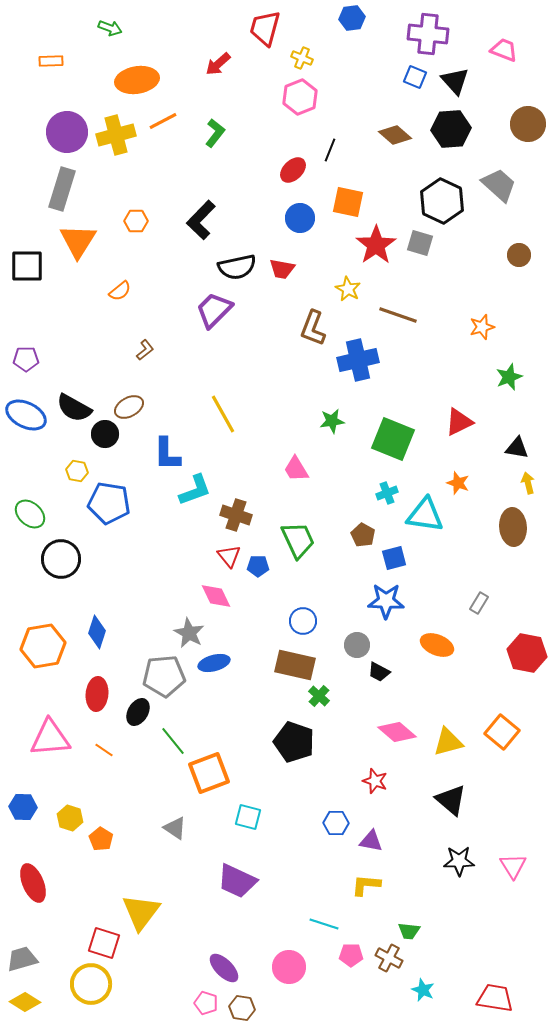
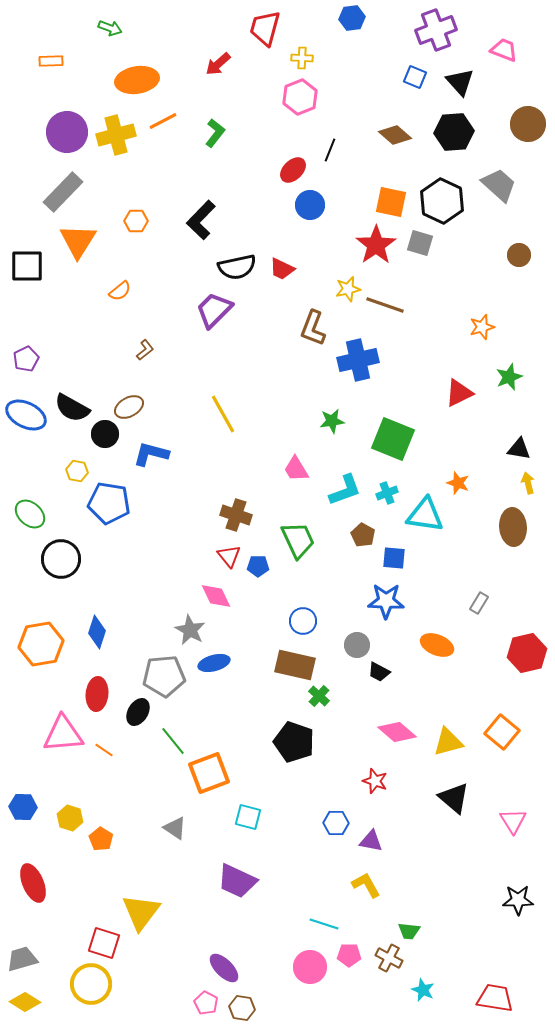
purple cross at (428, 34): moved 8 px right, 4 px up; rotated 27 degrees counterclockwise
yellow cross at (302, 58): rotated 20 degrees counterclockwise
black triangle at (455, 81): moved 5 px right, 1 px down
black hexagon at (451, 129): moved 3 px right, 3 px down
gray rectangle at (62, 189): moved 1 px right, 3 px down; rotated 27 degrees clockwise
orange square at (348, 202): moved 43 px right
blue circle at (300, 218): moved 10 px right, 13 px up
red trapezoid at (282, 269): rotated 16 degrees clockwise
yellow star at (348, 289): rotated 30 degrees clockwise
brown line at (398, 315): moved 13 px left, 10 px up
purple pentagon at (26, 359): rotated 25 degrees counterclockwise
black semicircle at (74, 408): moved 2 px left
red triangle at (459, 422): moved 29 px up
black triangle at (517, 448): moved 2 px right, 1 px down
blue L-shape at (167, 454): moved 16 px left; rotated 105 degrees clockwise
cyan L-shape at (195, 490): moved 150 px right
blue square at (394, 558): rotated 20 degrees clockwise
gray star at (189, 633): moved 1 px right, 3 px up
orange hexagon at (43, 646): moved 2 px left, 2 px up
red hexagon at (527, 653): rotated 24 degrees counterclockwise
pink triangle at (50, 738): moved 13 px right, 4 px up
black triangle at (451, 800): moved 3 px right, 2 px up
black star at (459, 861): moved 59 px right, 39 px down
pink triangle at (513, 866): moved 45 px up
yellow L-shape at (366, 885): rotated 56 degrees clockwise
pink pentagon at (351, 955): moved 2 px left
pink circle at (289, 967): moved 21 px right
pink pentagon at (206, 1003): rotated 10 degrees clockwise
